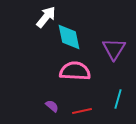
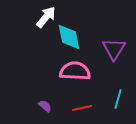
purple semicircle: moved 7 px left
red line: moved 3 px up
